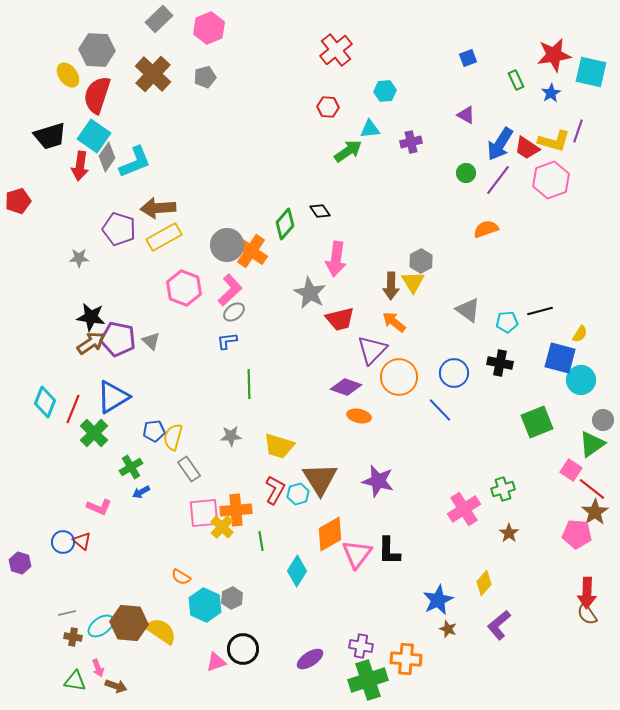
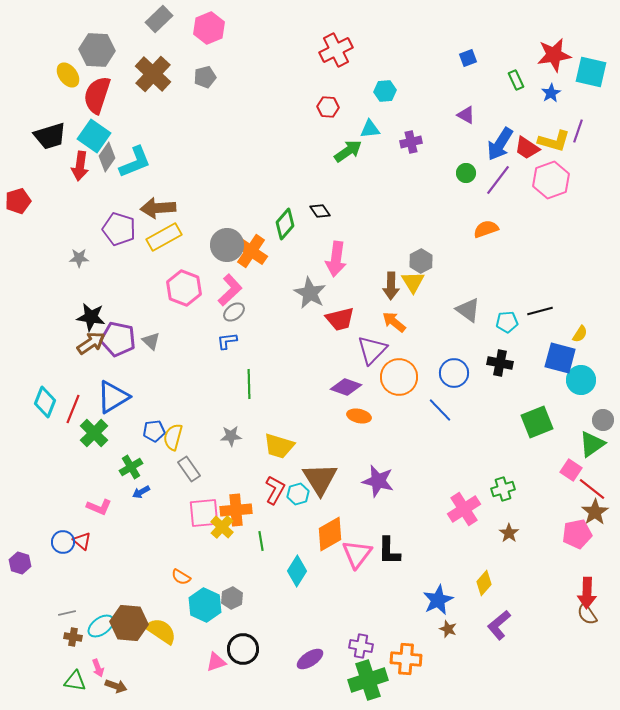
red cross at (336, 50): rotated 12 degrees clockwise
pink pentagon at (577, 534): rotated 16 degrees counterclockwise
